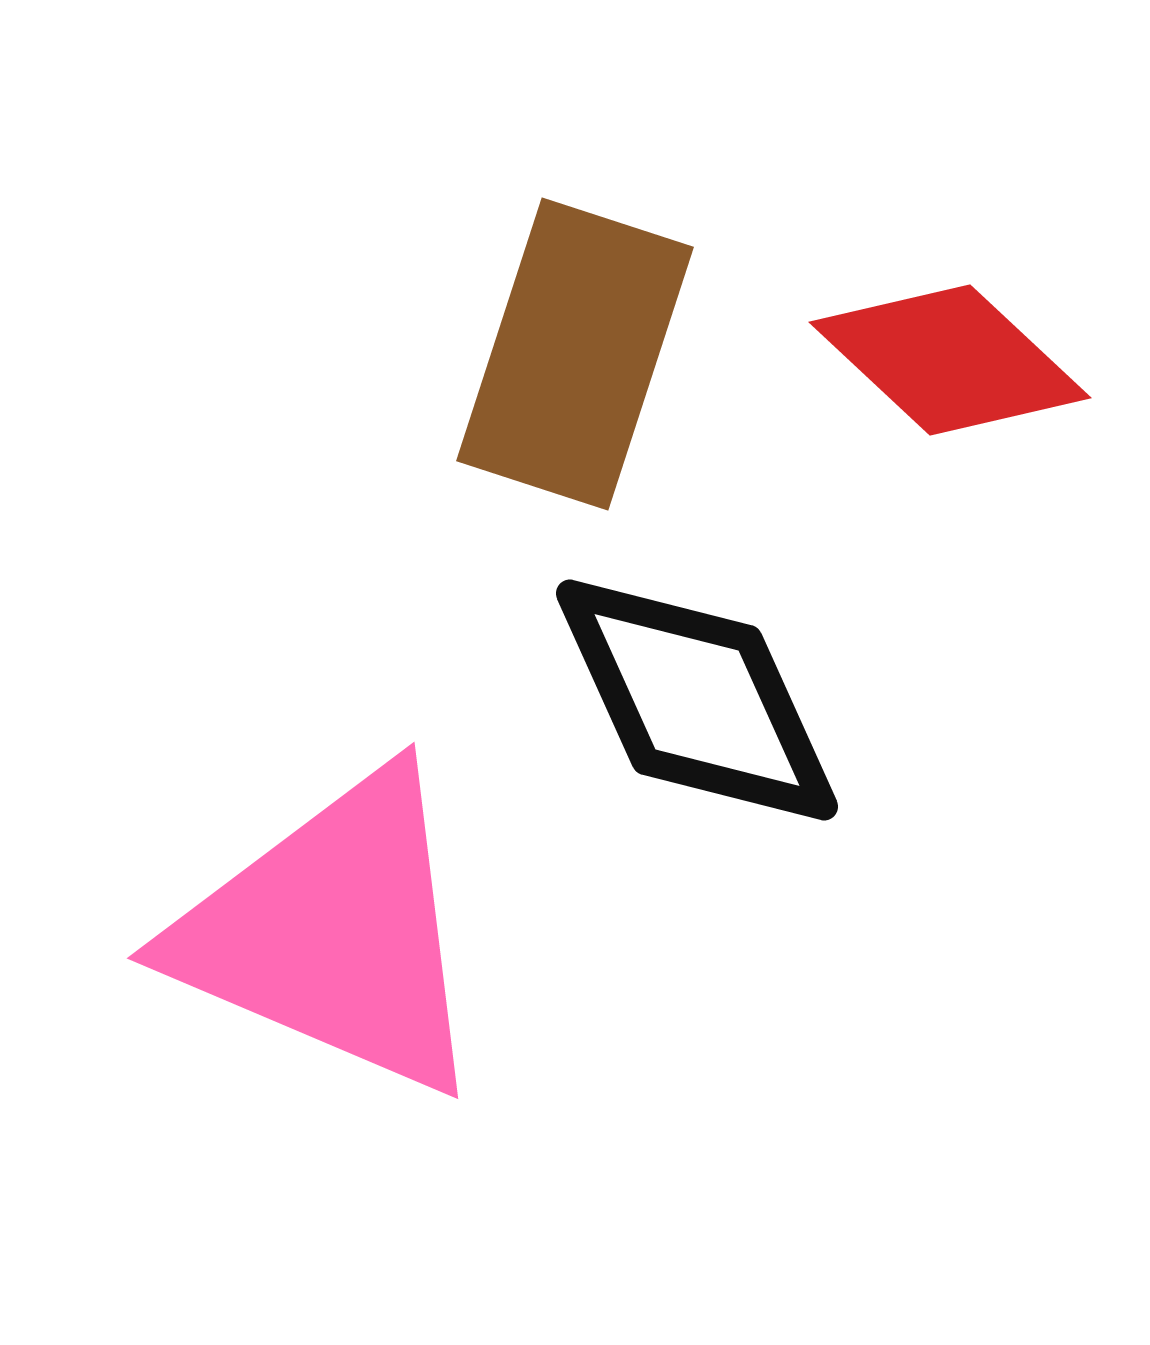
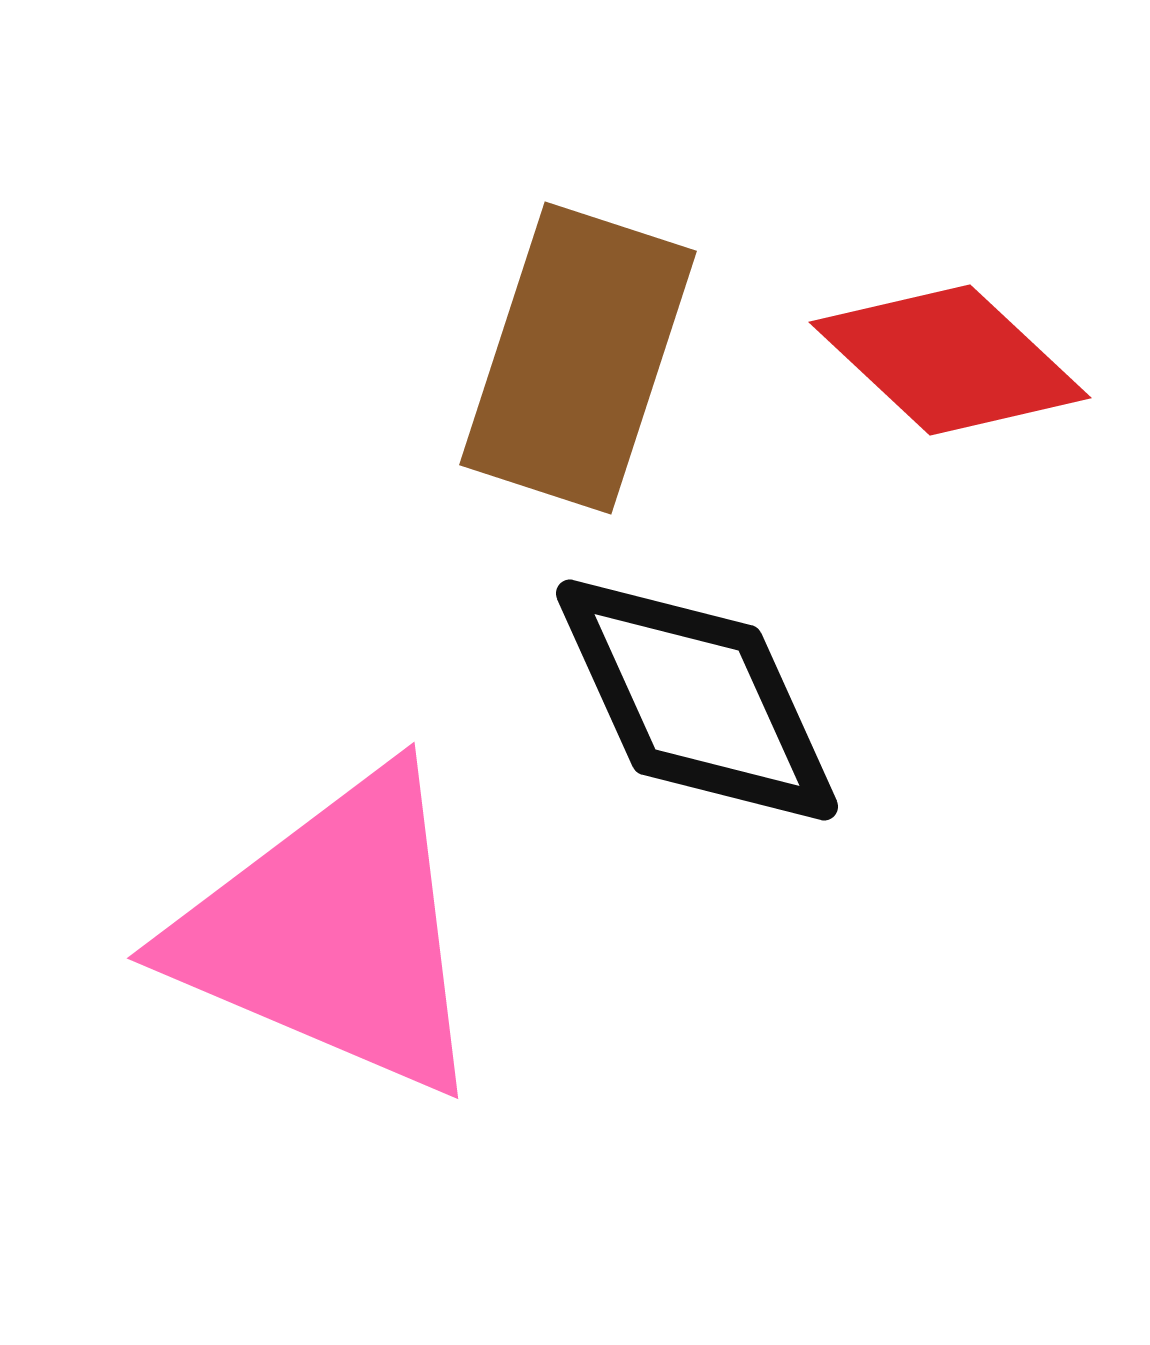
brown rectangle: moved 3 px right, 4 px down
